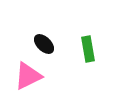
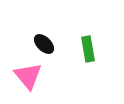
pink triangle: rotated 44 degrees counterclockwise
